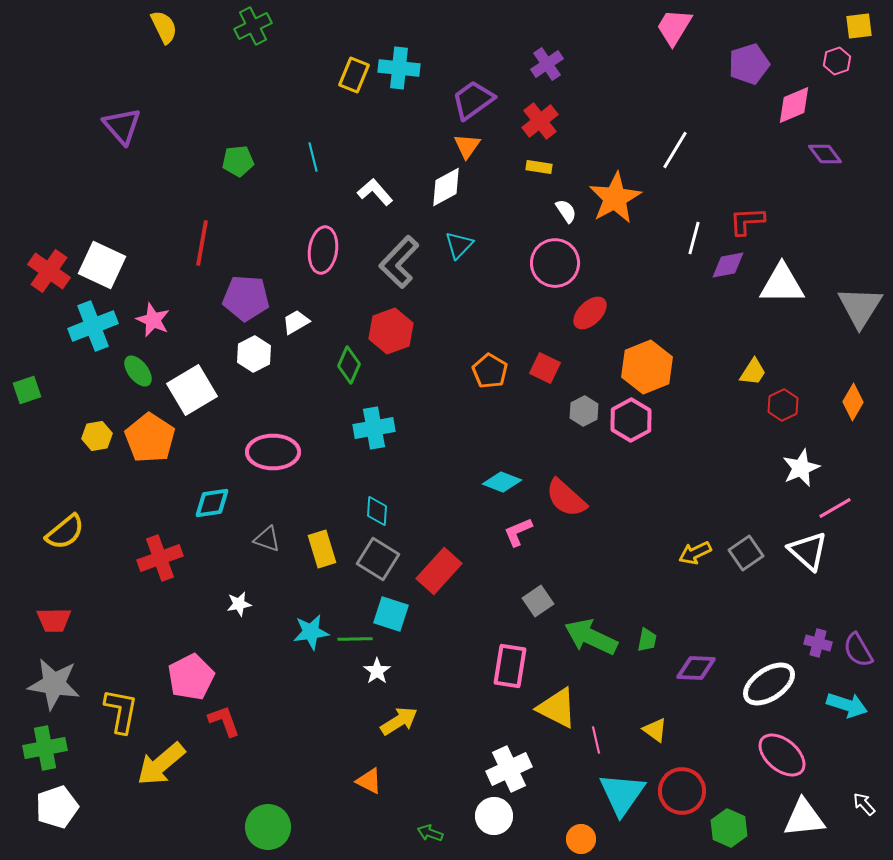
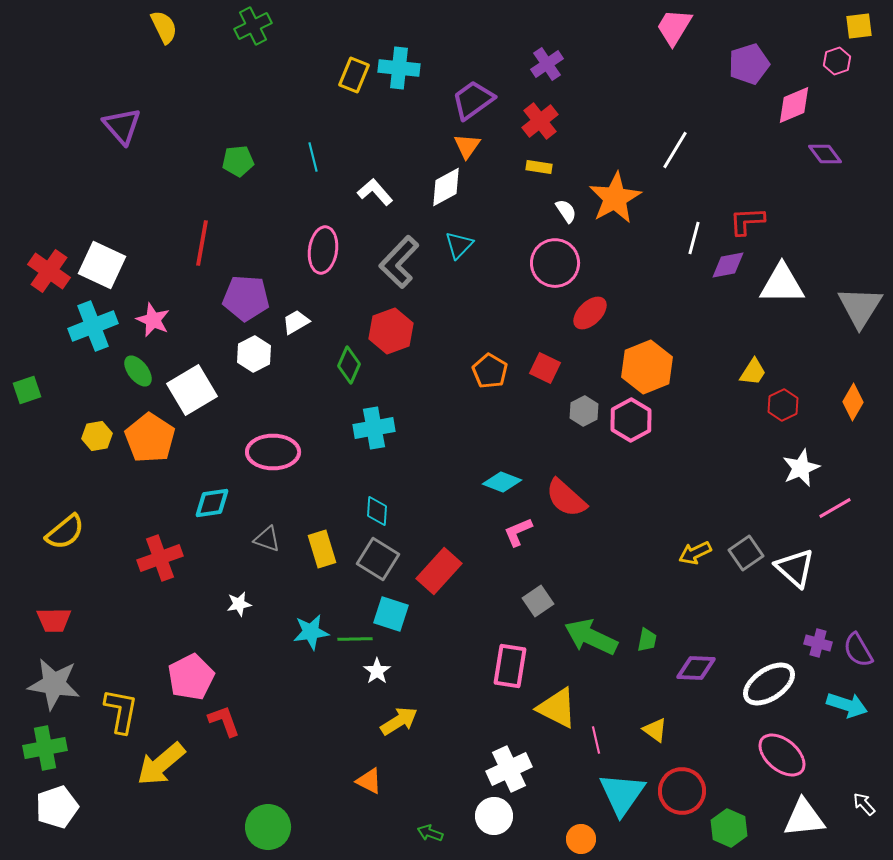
white triangle at (808, 551): moved 13 px left, 17 px down
